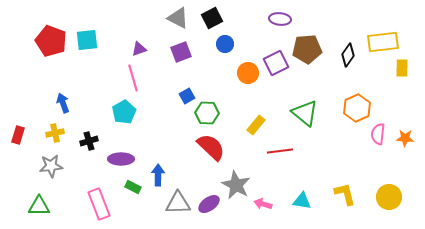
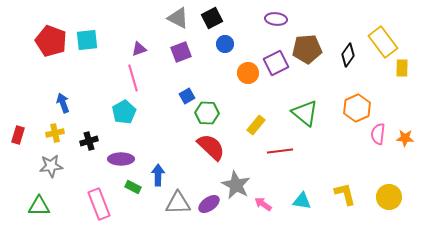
purple ellipse at (280, 19): moved 4 px left
yellow rectangle at (383, 42): rotated 60 degrees clockwise
pink arrow at (263, 204): rotated 18 degrees clockwise
